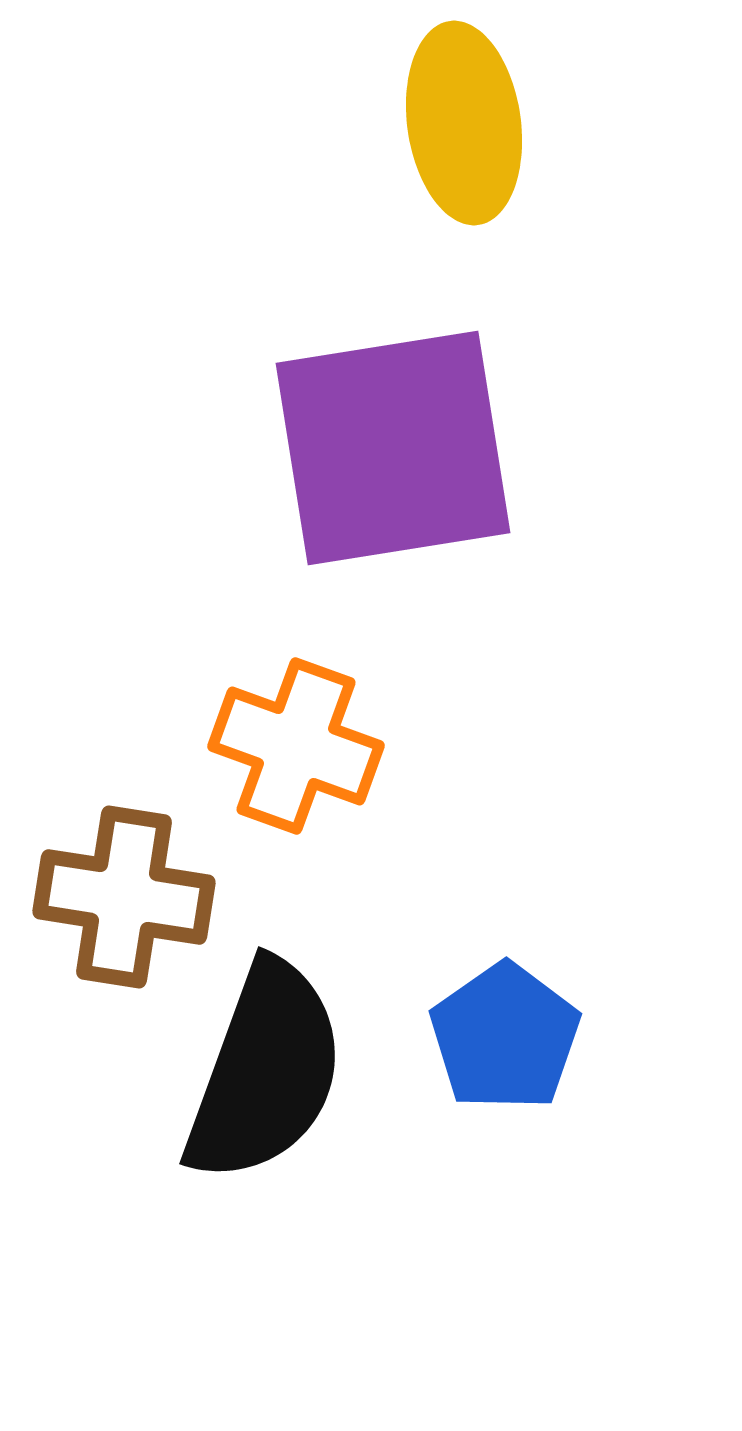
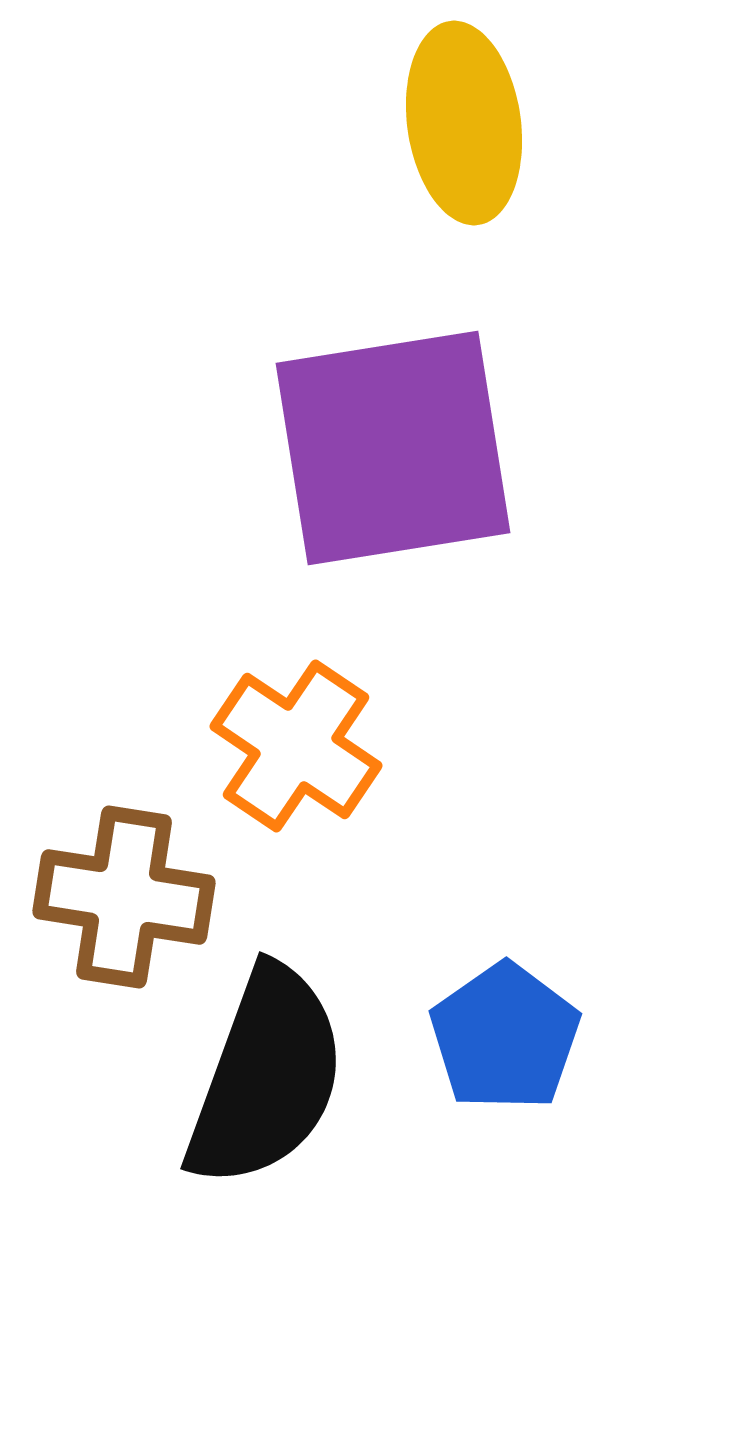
orange cross: rotated 14 degrees clockwise
black semicircle: moved 1 px right, 5 px down
